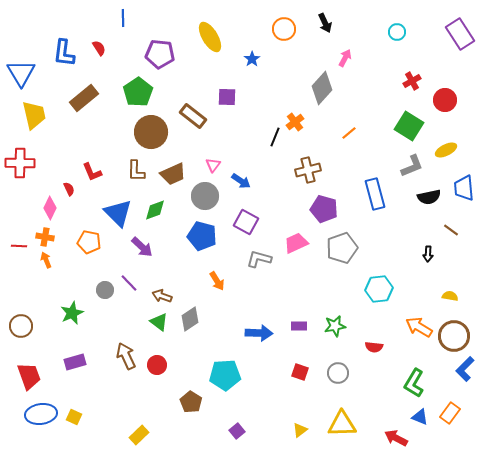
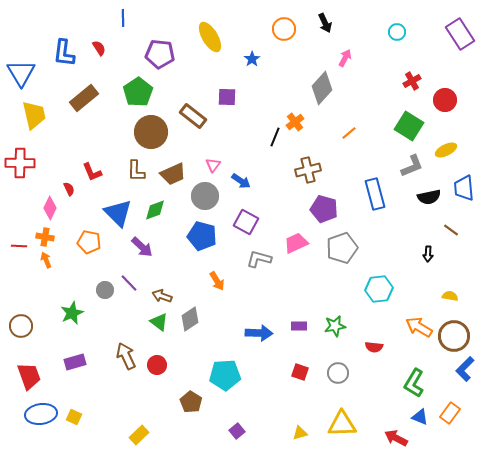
yellow triangle at (300, 430): moved 3 px down; rotated 21 degrees clockwise
